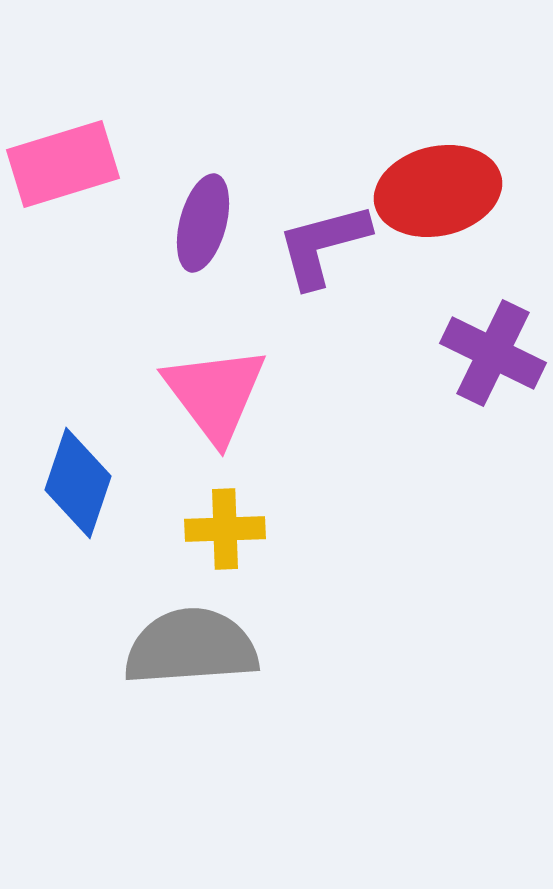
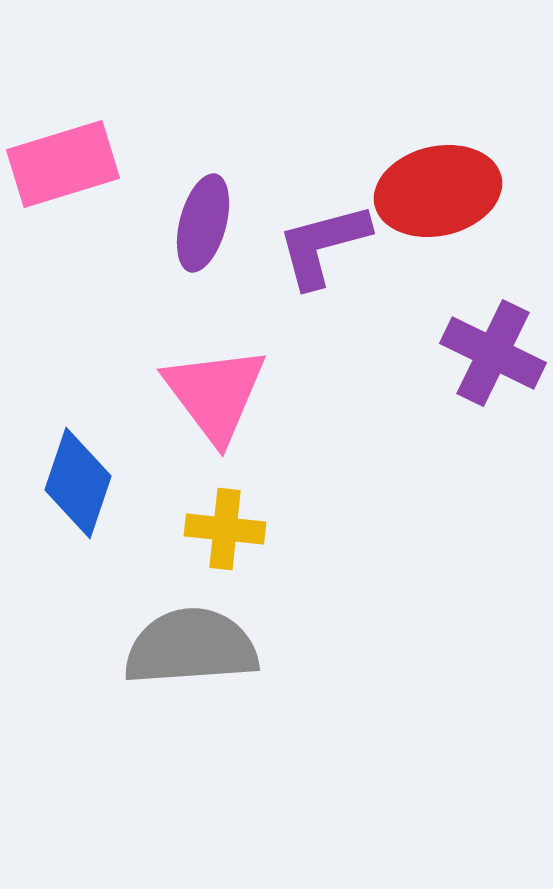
yellow cross: rotated 8 degrees clockwise
